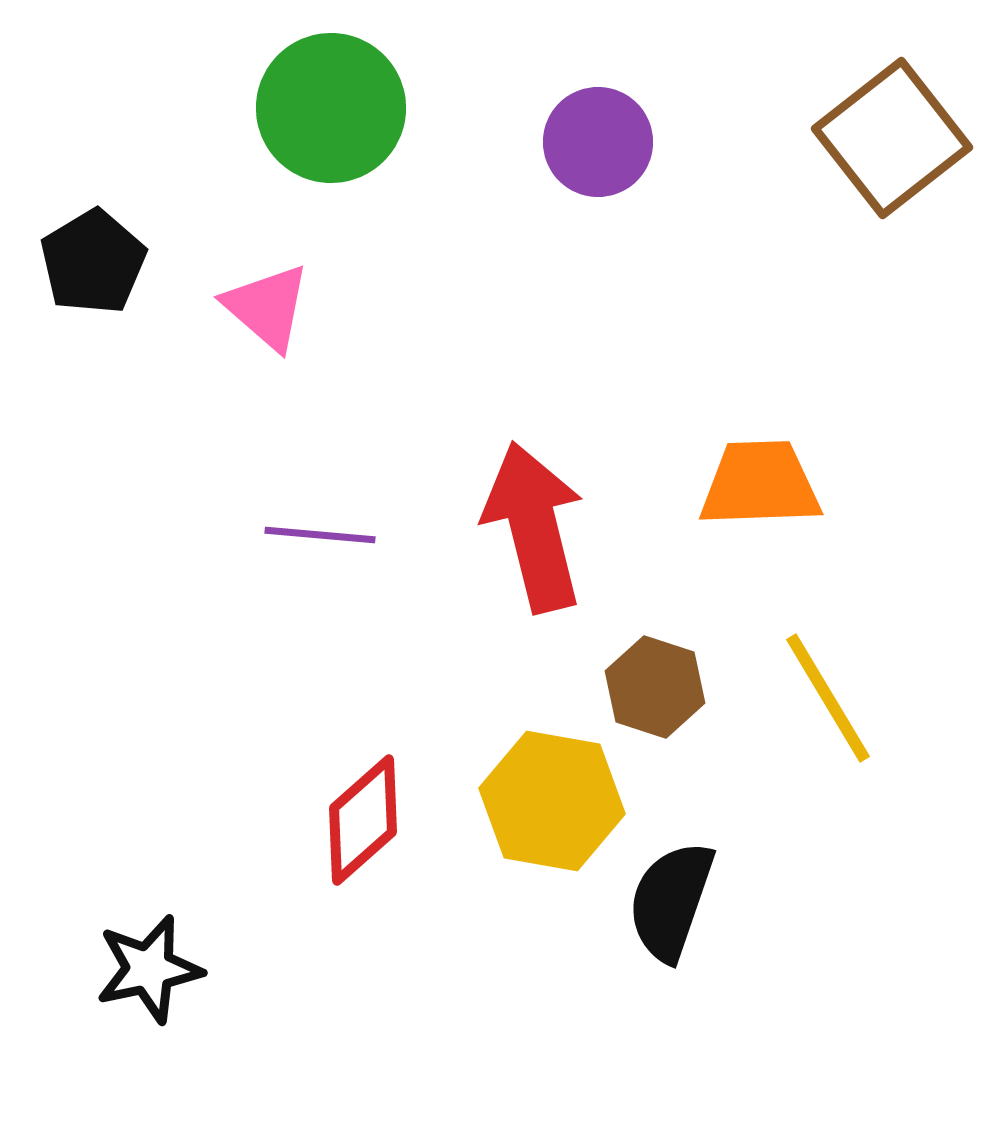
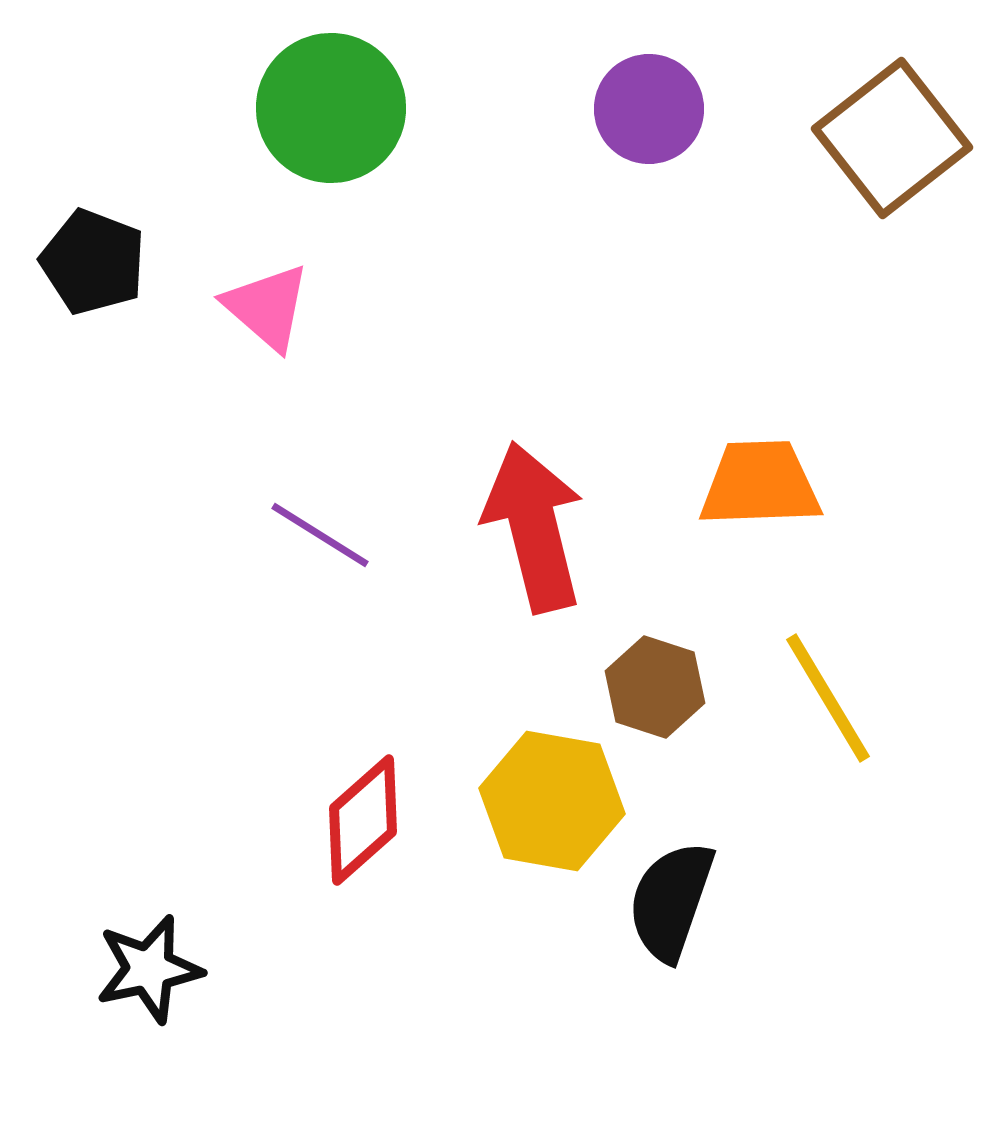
purple circle: moved 51 px right, 33 px up
black pentagon: rotated 20 degrees counterclockwise
purple line: rotated 27 degrees clockwise
